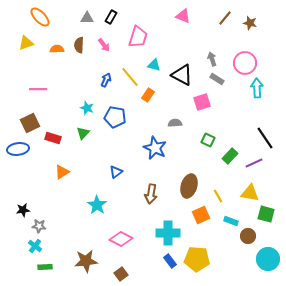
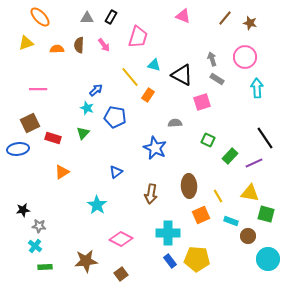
pink circle at (245, 63): moved 6 px up
blue arrow at (106, 80): moved 10 px left, 10 px down; rotated 24 degrees clockwise
brown ellipse at (189, 186): rotated 20 degrees counterclockwise
